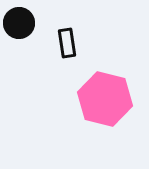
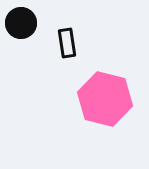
black circle: moved 2 px right
